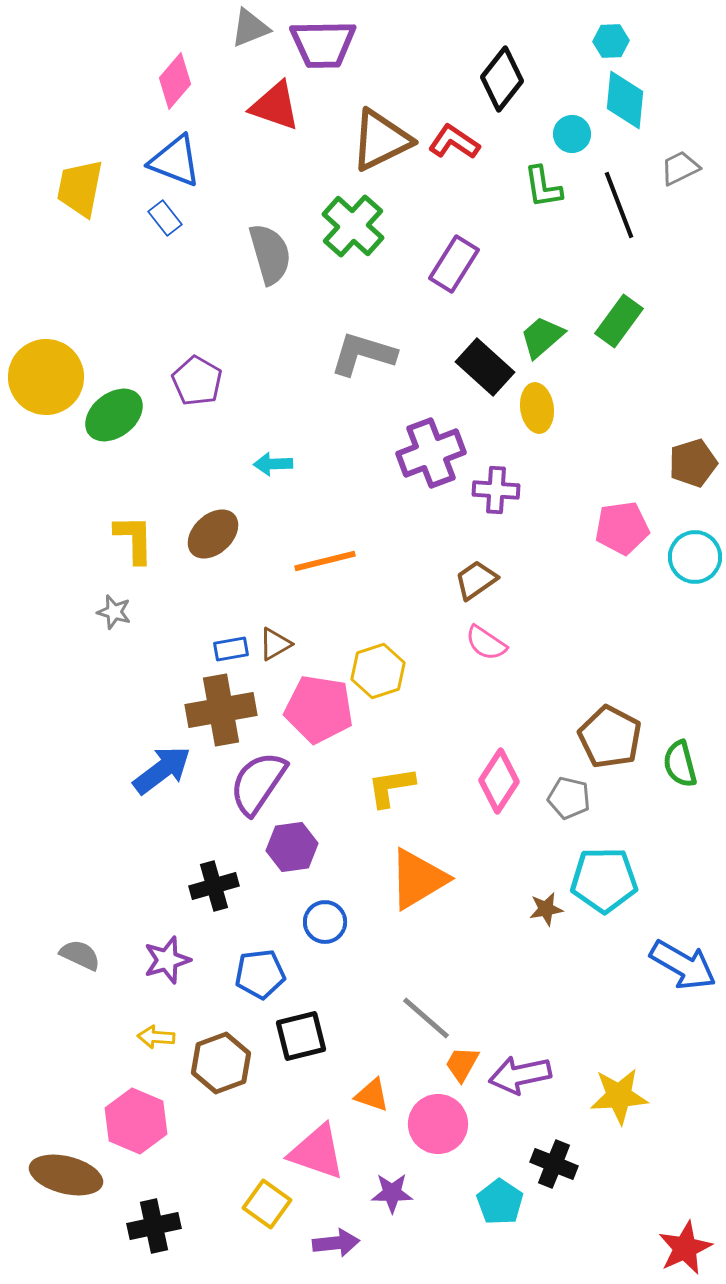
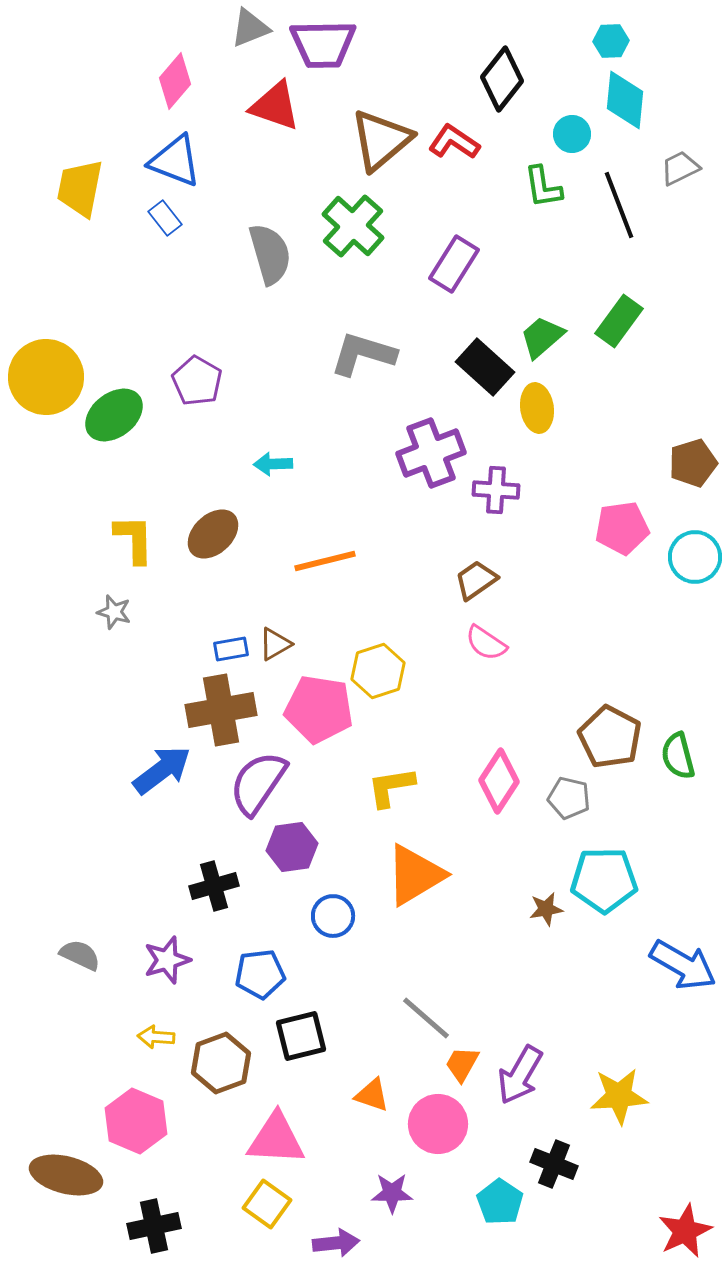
brown triangle at (381, 140): rotated 14 degrees counterclockwise
green semicircle at (680, 764): moved 2 px left, 8 px up
orange triangle at (418, 879): moved 3 px left, 4 px up
blue circle at (325, 922): moved 8 px right, 6 px up
purple arrow at (520, 1075): rotated 48 degrees counterclockwise
pink triangle at (317, 1152): moved 41 px left, 13 px up; rotated 16 degrees counterclockwise
red star at (685, 1248): moved 17 px up
